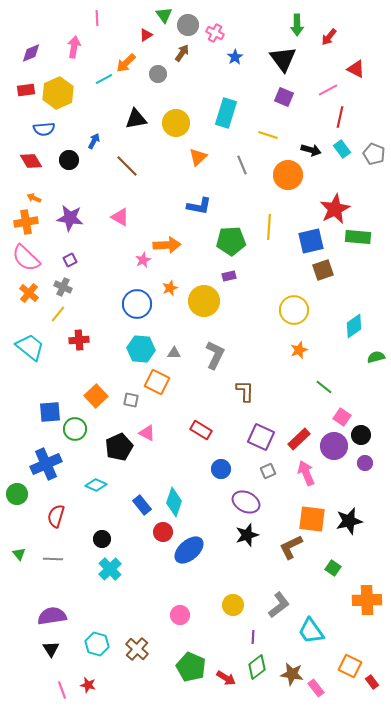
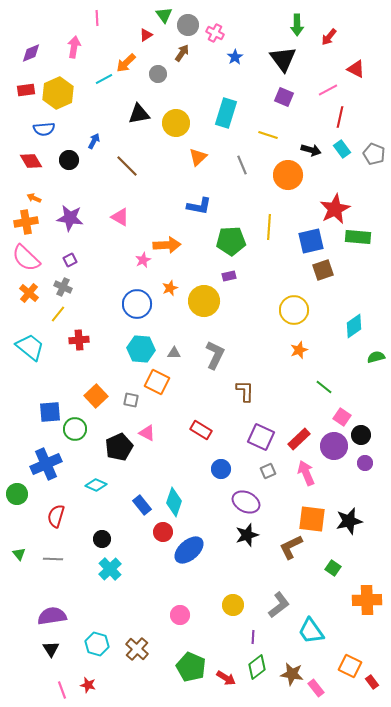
black triangle at (136, 119): moved 3 px right, 5 px up
